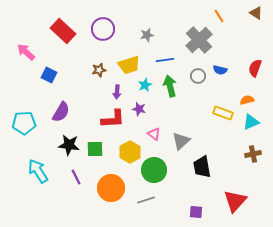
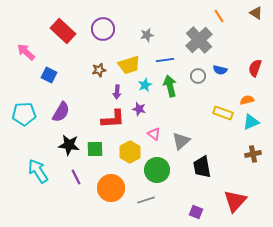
cyan pentagon: moved 9 px up
green circle: moved 3 px right
purple square: rotated 16 degrees clockwise
